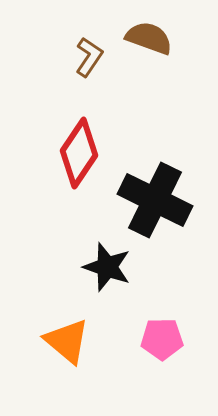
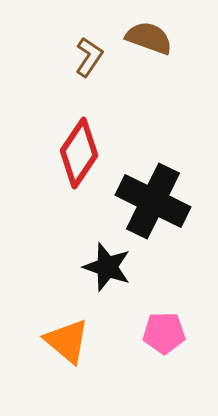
black cross: moved 2 px left, 1 px down
pink pentagon: moved 2 px right, 6 px up
